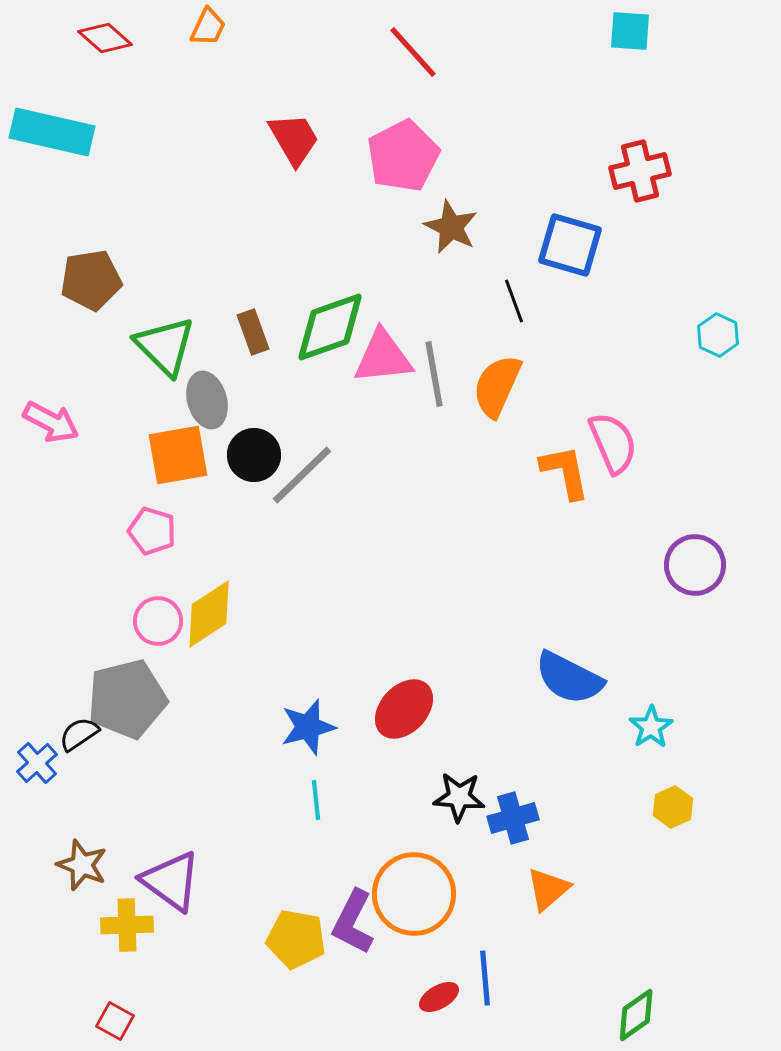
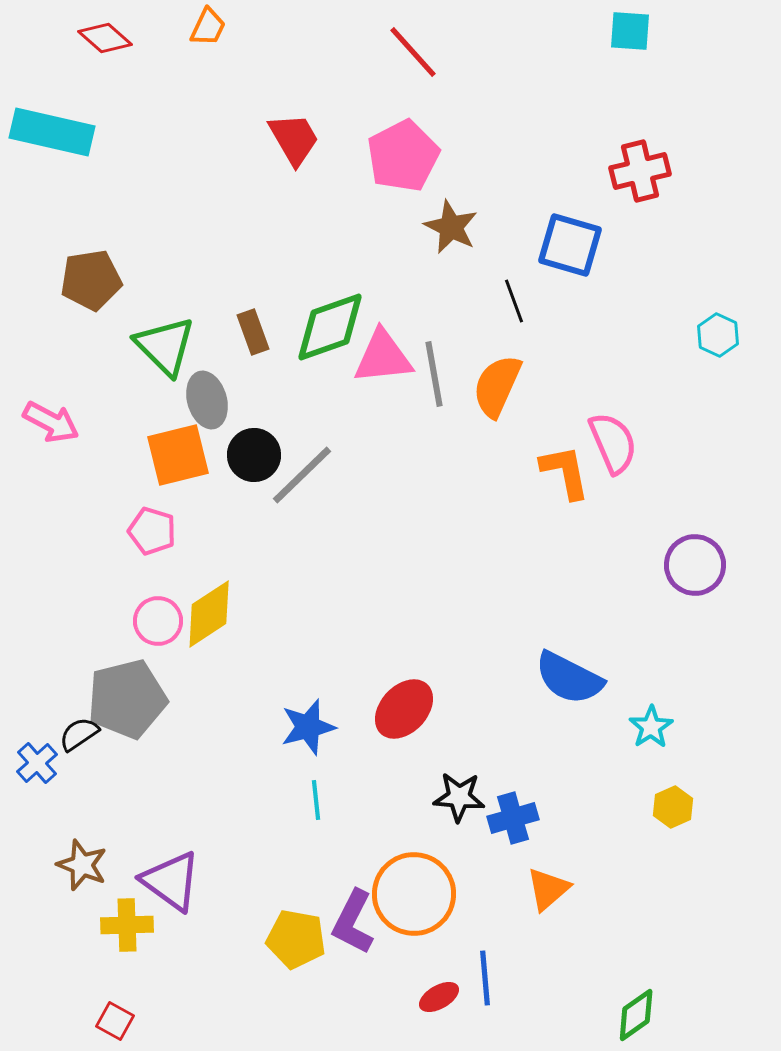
orange square at (178, 455): rotated 4 degrees counterclockwise
